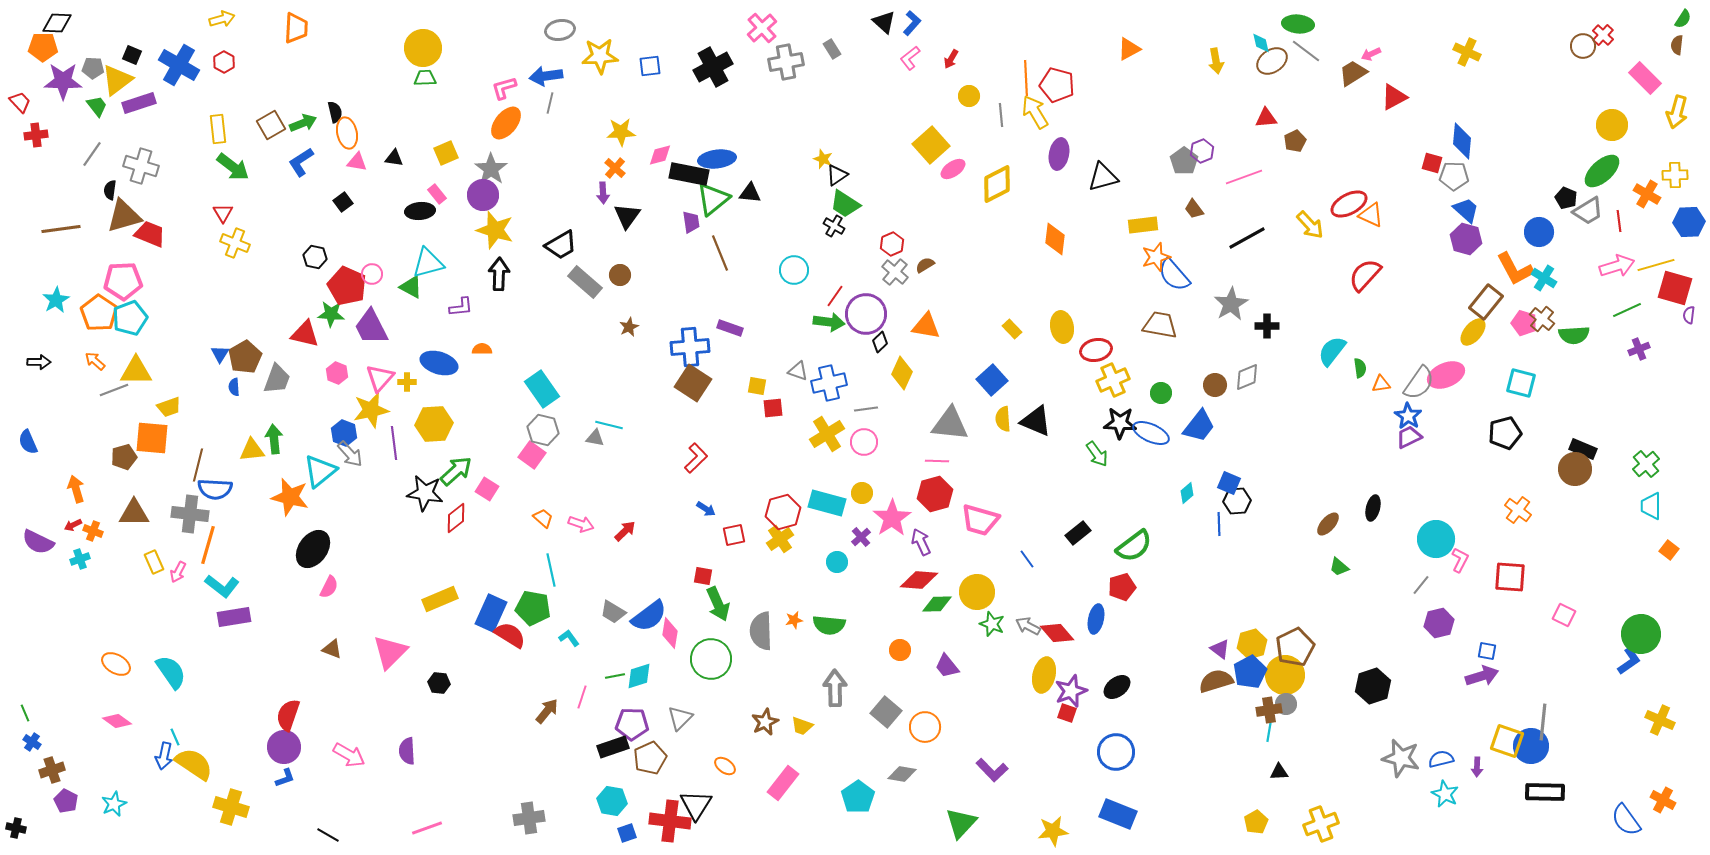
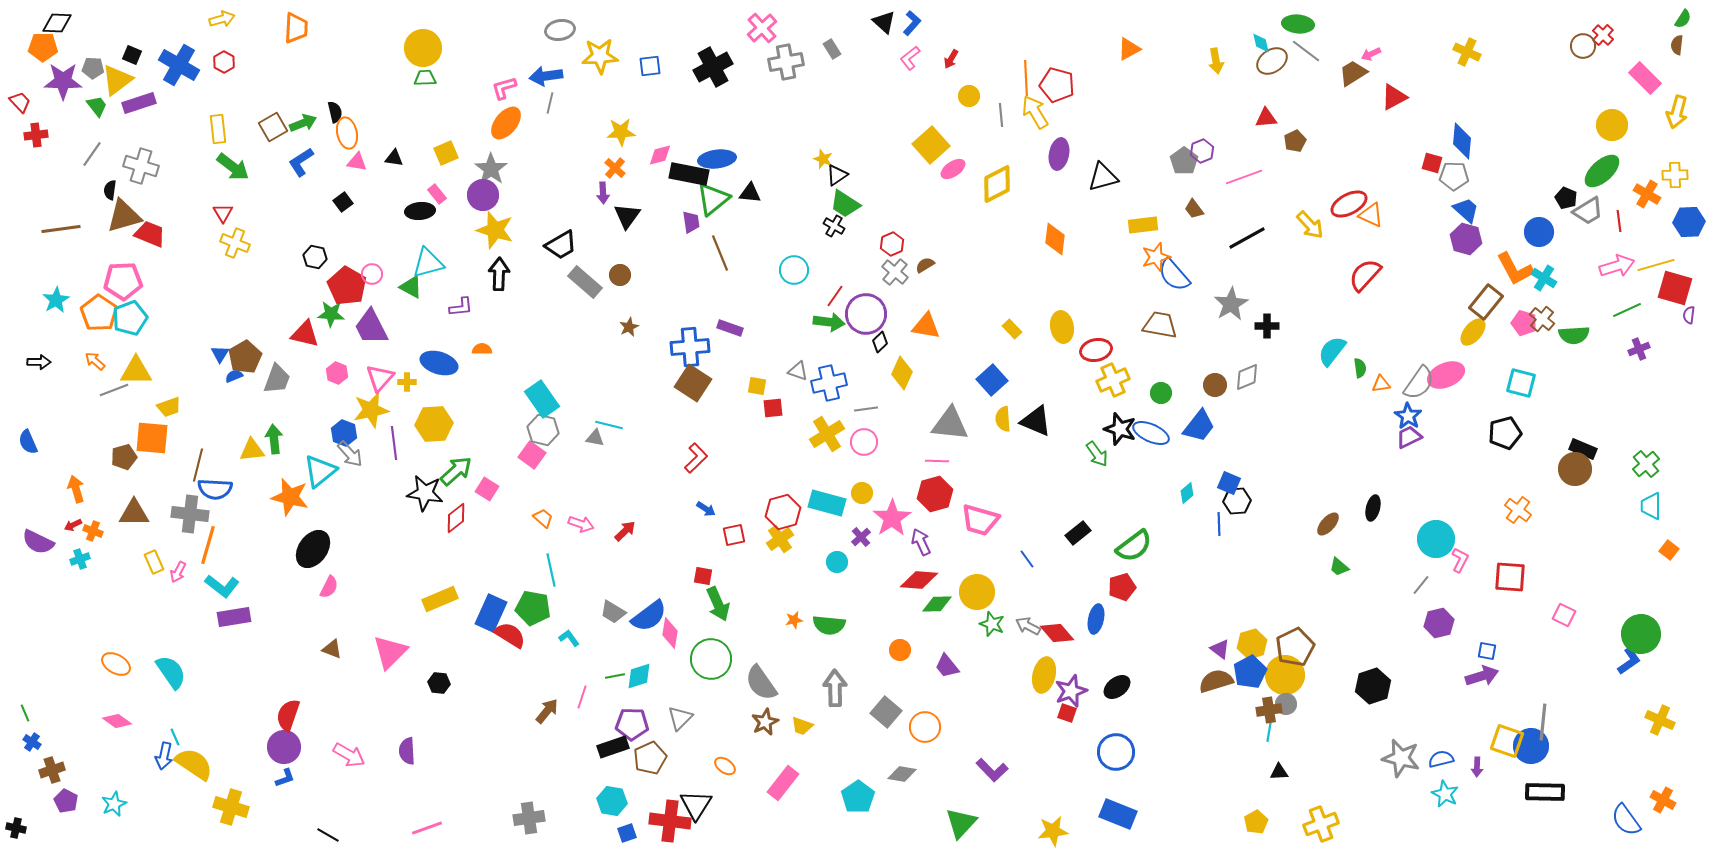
brown square at (271, 125): moved 2 px right, 2 px down
red pentagon at (347, 286): rotated 6 degrees clockwise
blue semicircle at (234, 387): moved 11 px up; rotated 72 degrees clockwise
cyan rectangle at (542, 389): moved 10 px down
black star at (1120, 423): moved 6 px down; rotated 16 degrees clockwise
gray semicircle at (761, 631): moved 52 px down; rotated 33 degrees counterclockwise
